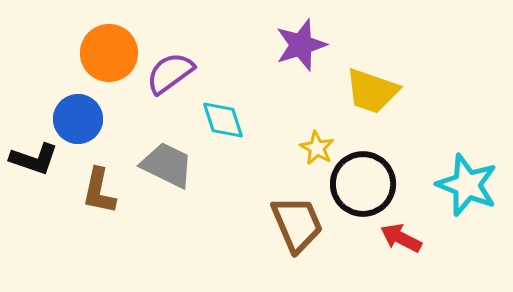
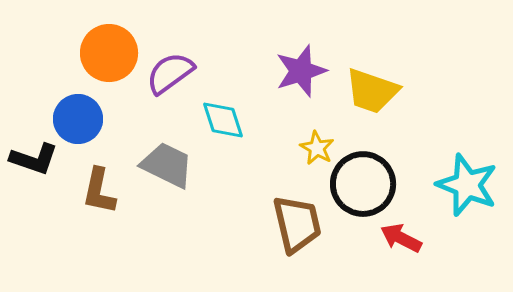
purple star: moved 26 px down
brown trapezoid: rotated 10 degrees clockwise
